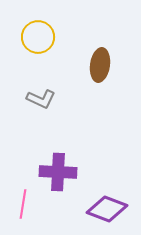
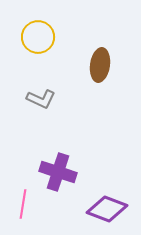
purple cross: rotated 15 degrees clockwise
